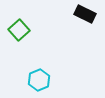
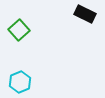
cyan hexagon: moved 19 px left, 2 px down
